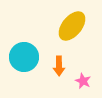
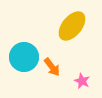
orange arrow: moved 7 px left, 1 px down; rotated 36 degrees counterclockwise
pink star: moved 1 px left
